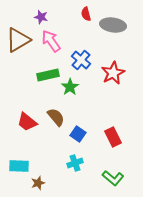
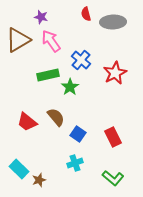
gray ellipse: moved 3 px up; rotated 10 degrees counterclockwise
red star: moved 2 px right
cyan rectangle: moved 3 px down; rotated 42 degrees clockwise
brown star: moved 1 px right, 3 px up
